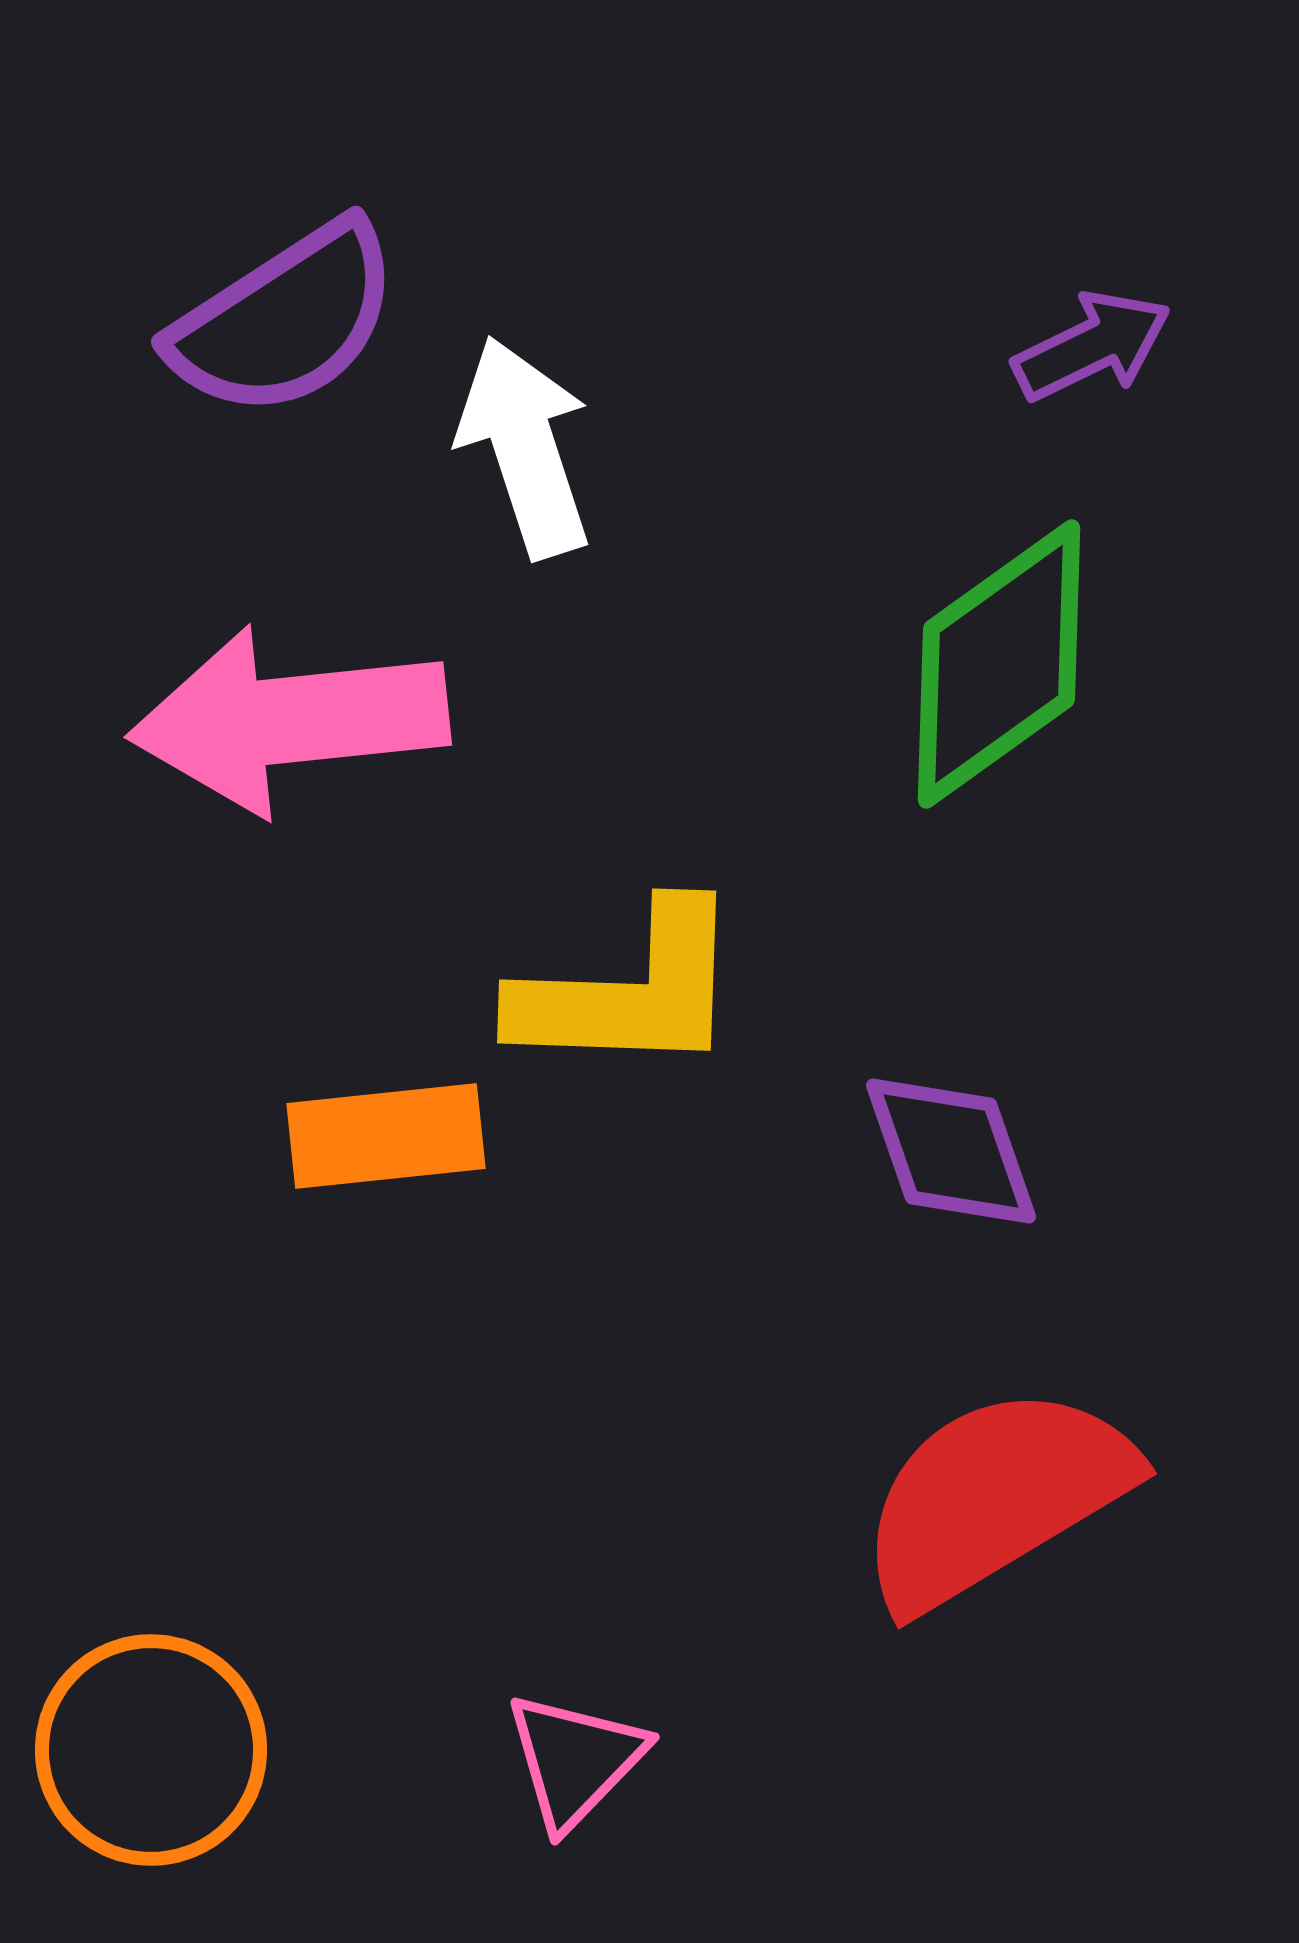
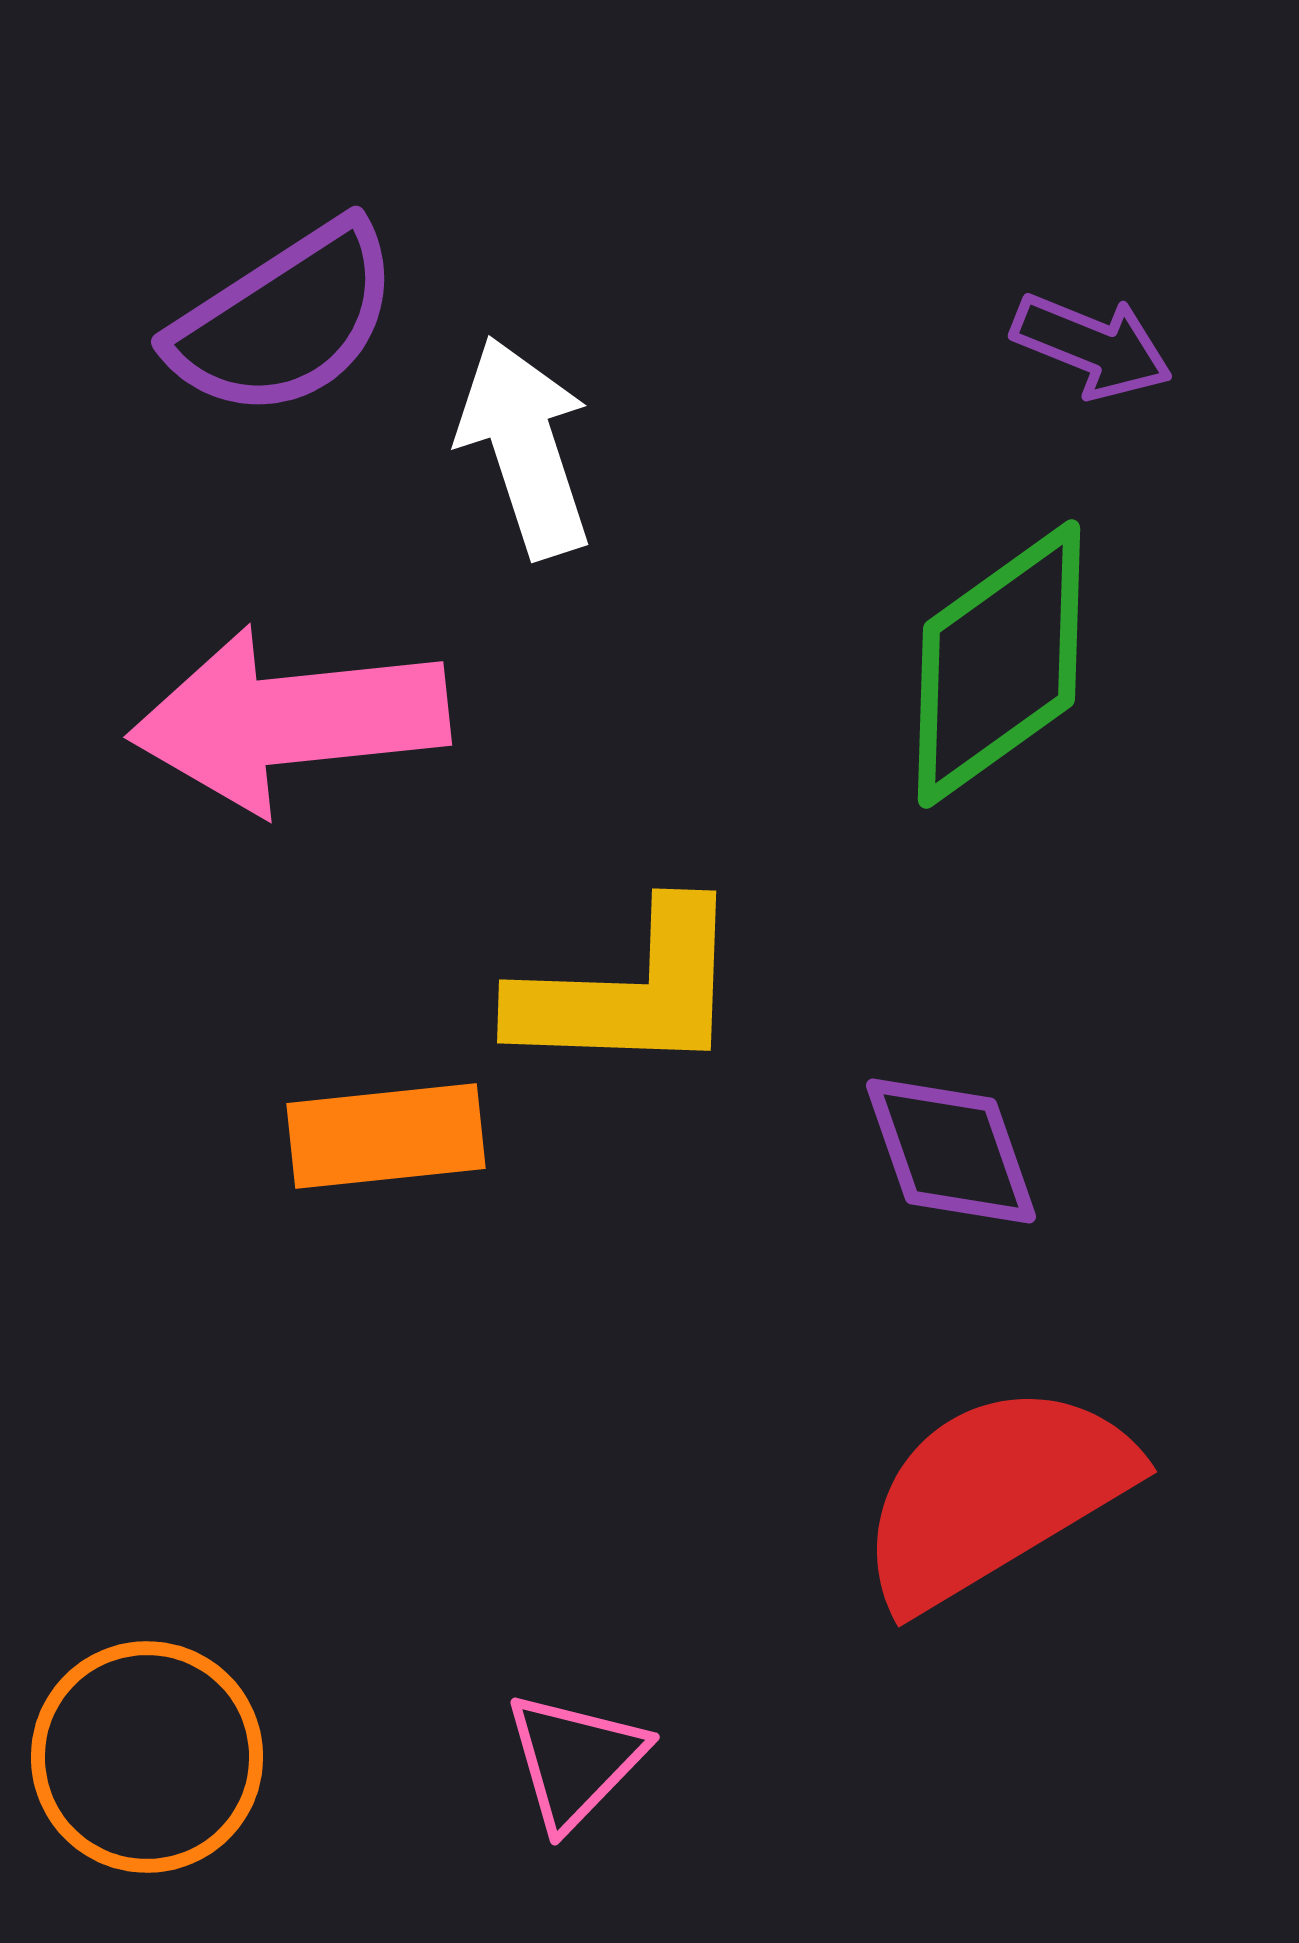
purple arrow: rotated 48 degrees clockwise
red semicircle: moved 2 px up
orange circle: moved 4 px left, 7 px down
